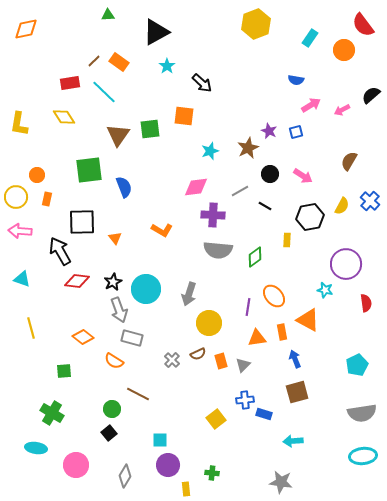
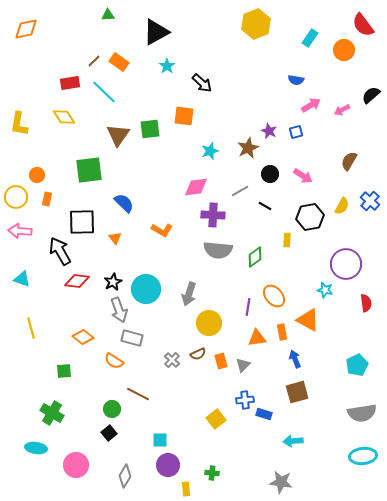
blue semicircle at (124, 187): moved 16 px down; rotated 25 degrees counterclockwise
